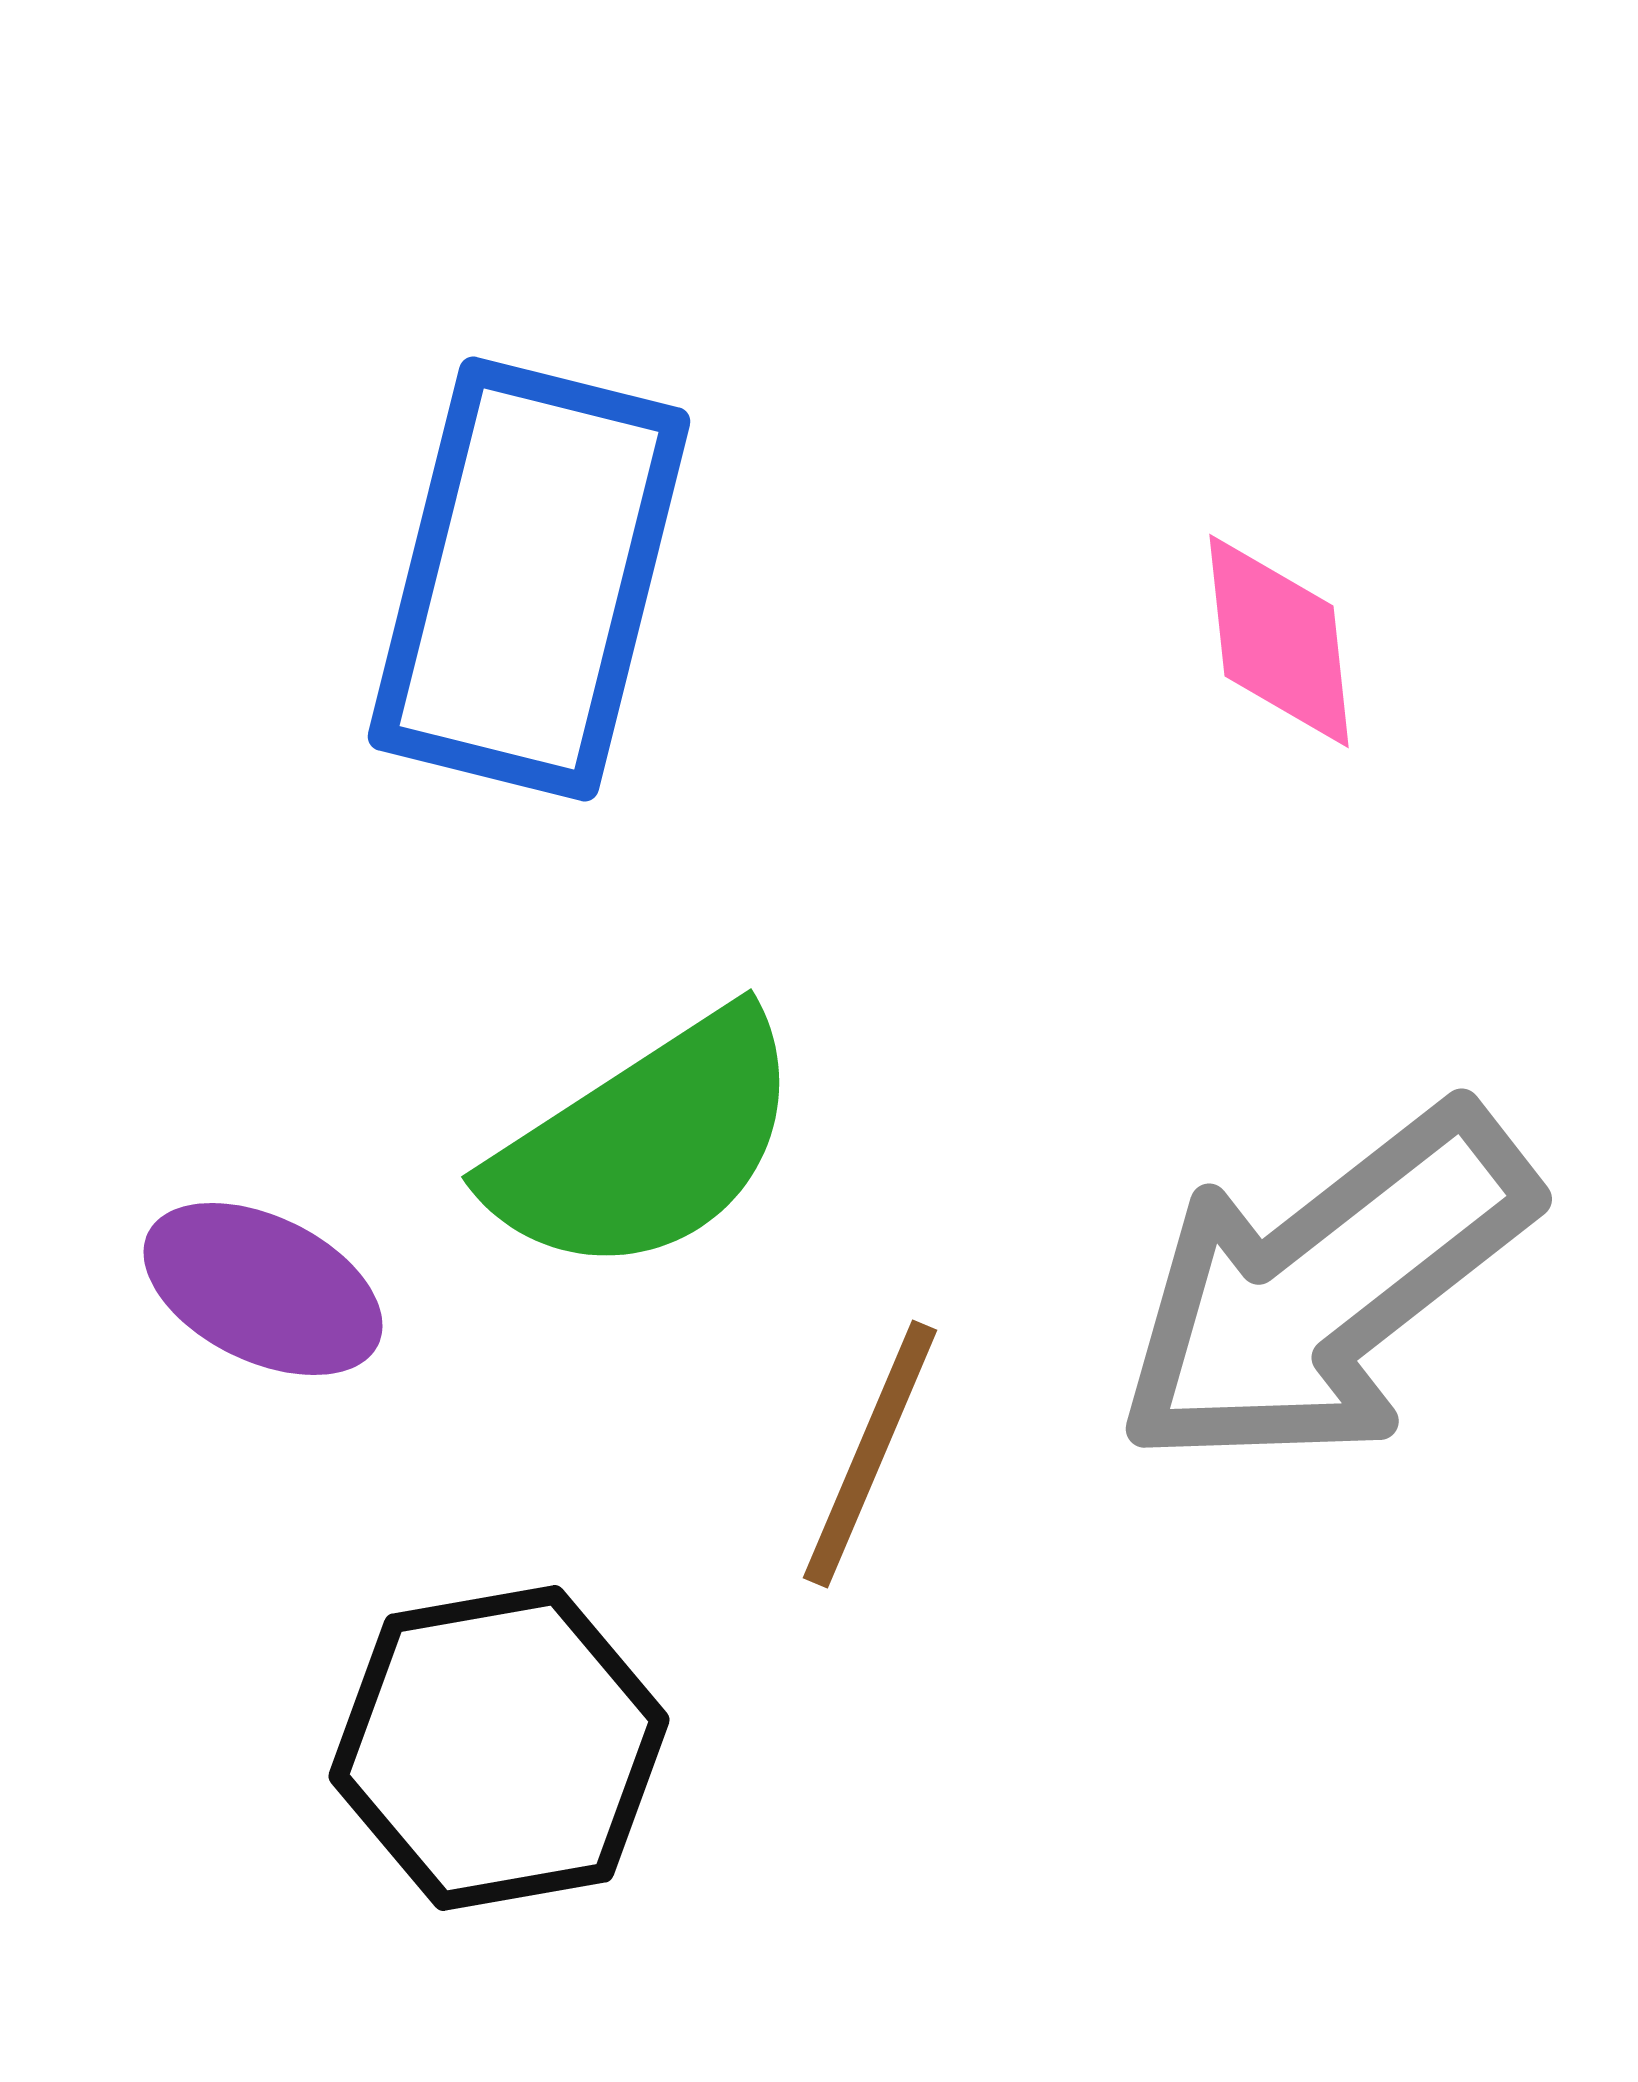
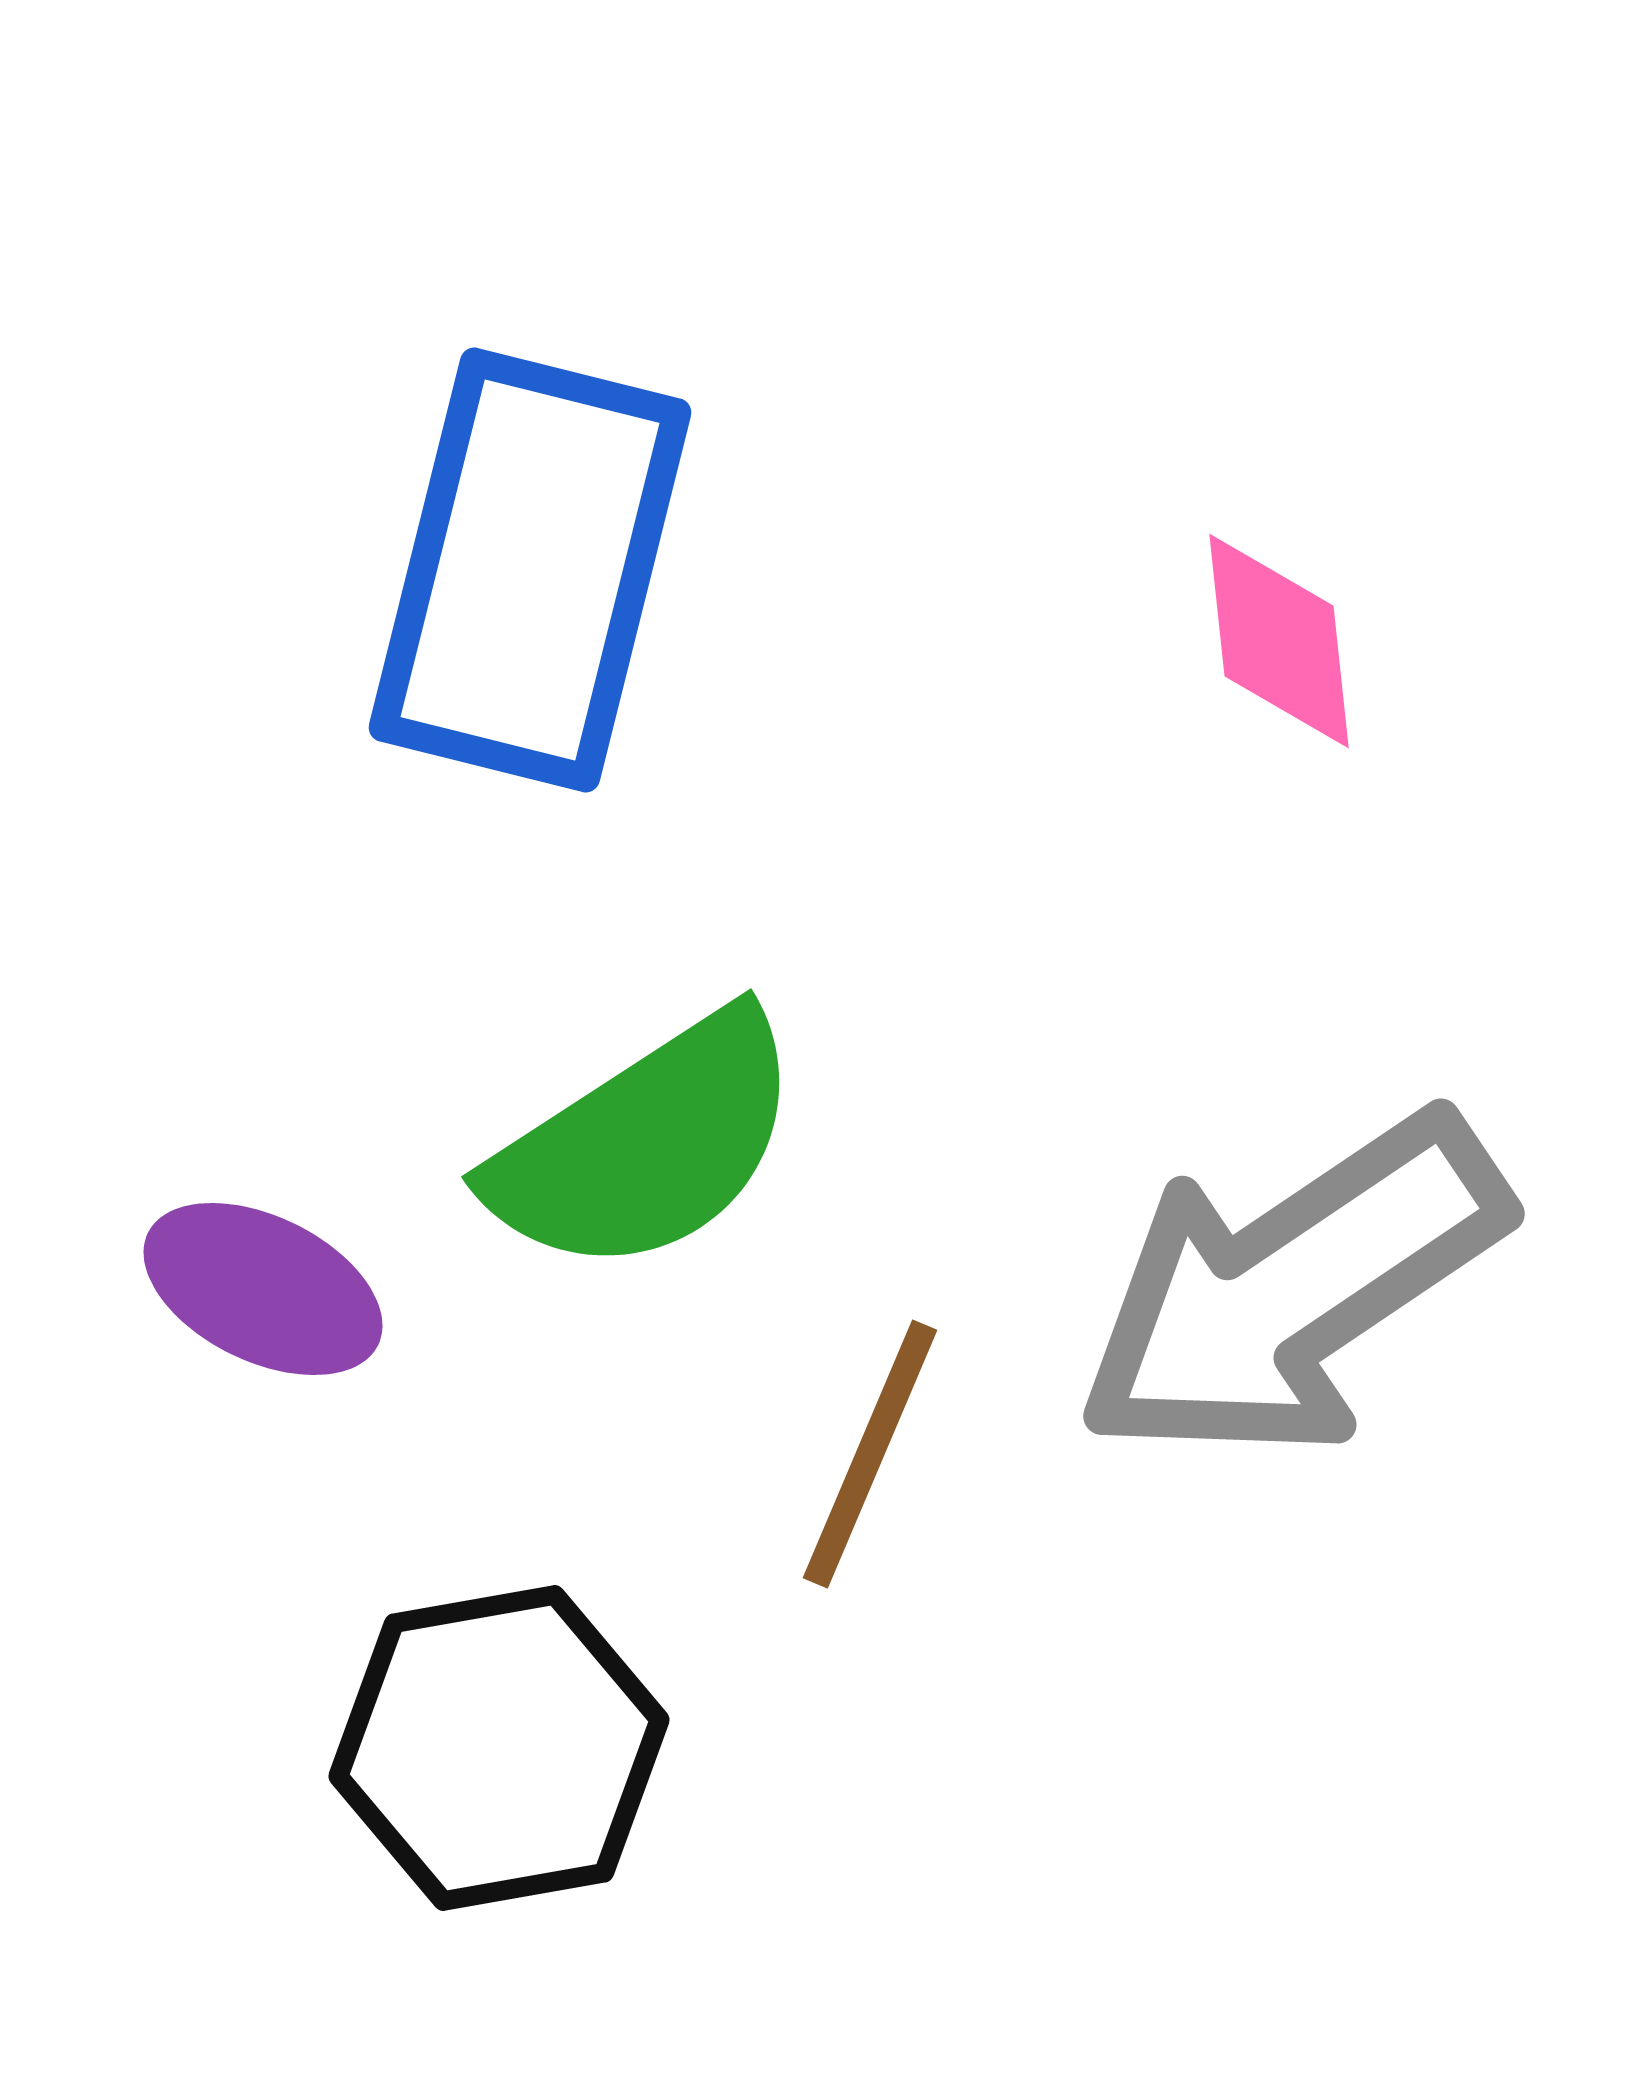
blue rectangle: moved 1 px right, 9 px up
gray arrow: moved 33 px left; rotated 4 degrees clockwise
